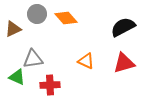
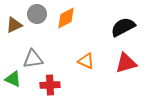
orange diamond: rotated 75 degrees counterclockwise
brown triangle: moved 1 px right, 4 px up
red triangle: moved 2 px right
green triangle: moved 4 px left, 2 px down
